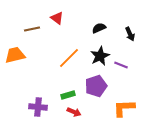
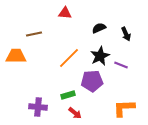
red triangle: moved 8 px right, 5 px up; rotated 32 degrees counterclockwise
brown line: moved 2 px right, 5 px down
black arrow: moved 4 px left
orange trapezoid: moved 1 px right, 1 px down; rotated 15 degrees clockwise
purple pentagon: moved 4 px left, 5 px up; rotated 15 degrees clockwise
red arrow: moved 1 px right, 1 px down; rotated 16 degrees clockwise
